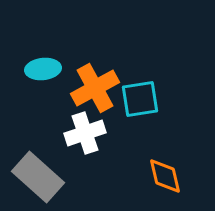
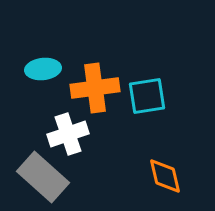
orange cross: rotated 21 degrees clockwise
cyan square: moved 7 px right, 3 px up
white cross: moved 17 px left, 1 px down
gray rectangle: moved 5 px right
